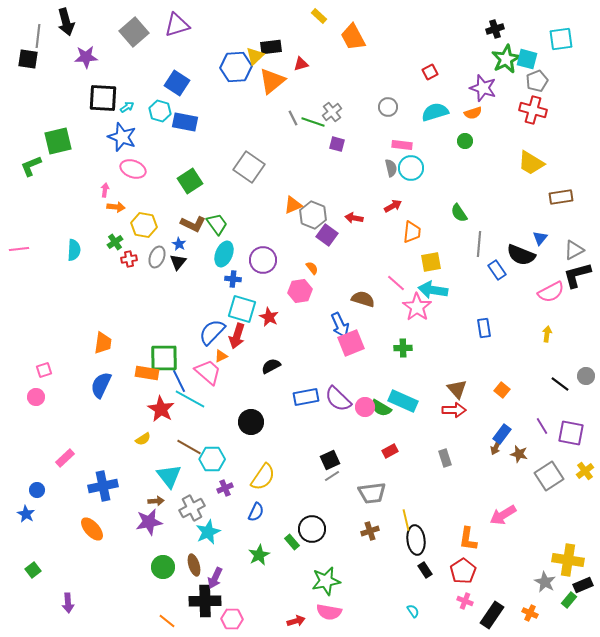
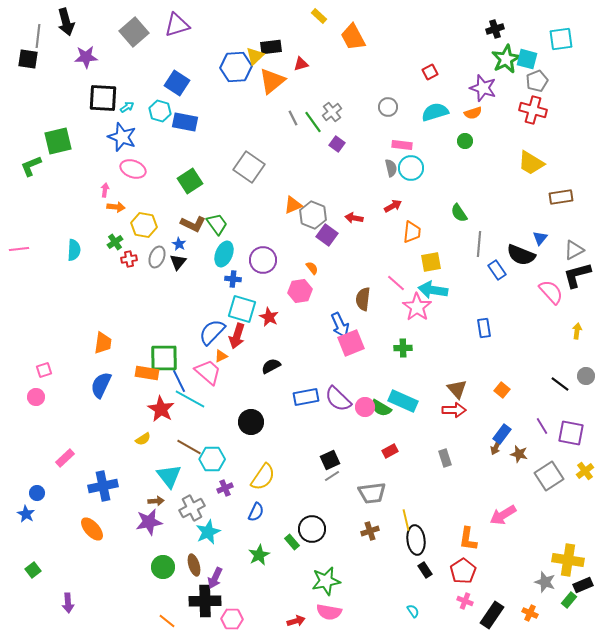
green line at (313, 122): rotated 35 degrees clockwise
purple square at (337, 144): rotated 21 degrees clockwise
pink semicircle at (551, 292): rotated 104 degrees counterclockwise
brown semicircle at (363, 299): rotated 100 degrees counterclockwise
yellow arrow at (547, 334): moved 30 px right, 3 px up
blue circle at (37, 490): moved 3 px down
gray star at (545, 582): rotated 10 degrees counterclockwise
